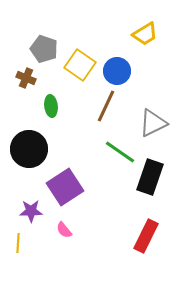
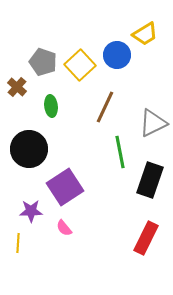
gray pentagon: moved 1 px left, 13 px down
yellow square: rotated 12 degrees clockwise
blue circle: moved 16 px up
brown cross: moved 9 px left, 9 px down; rotated 18 degrees clockwise
brown line: moved 1 px left, 1 px down
green line: rotated 44 degrees clockwise
black rectangle: moved 3 px down
pink semicircle: moved 2 px up
red rectangle: moved 2 px down
